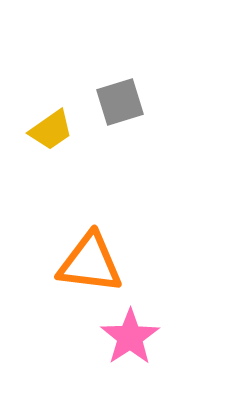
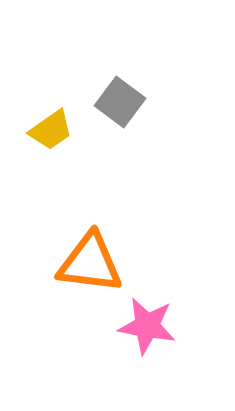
gray square: rotated 36 degrees counterclockwise
pink star: moved 17 px right, 11 px up; rotated 28 degrees counterclockwise
